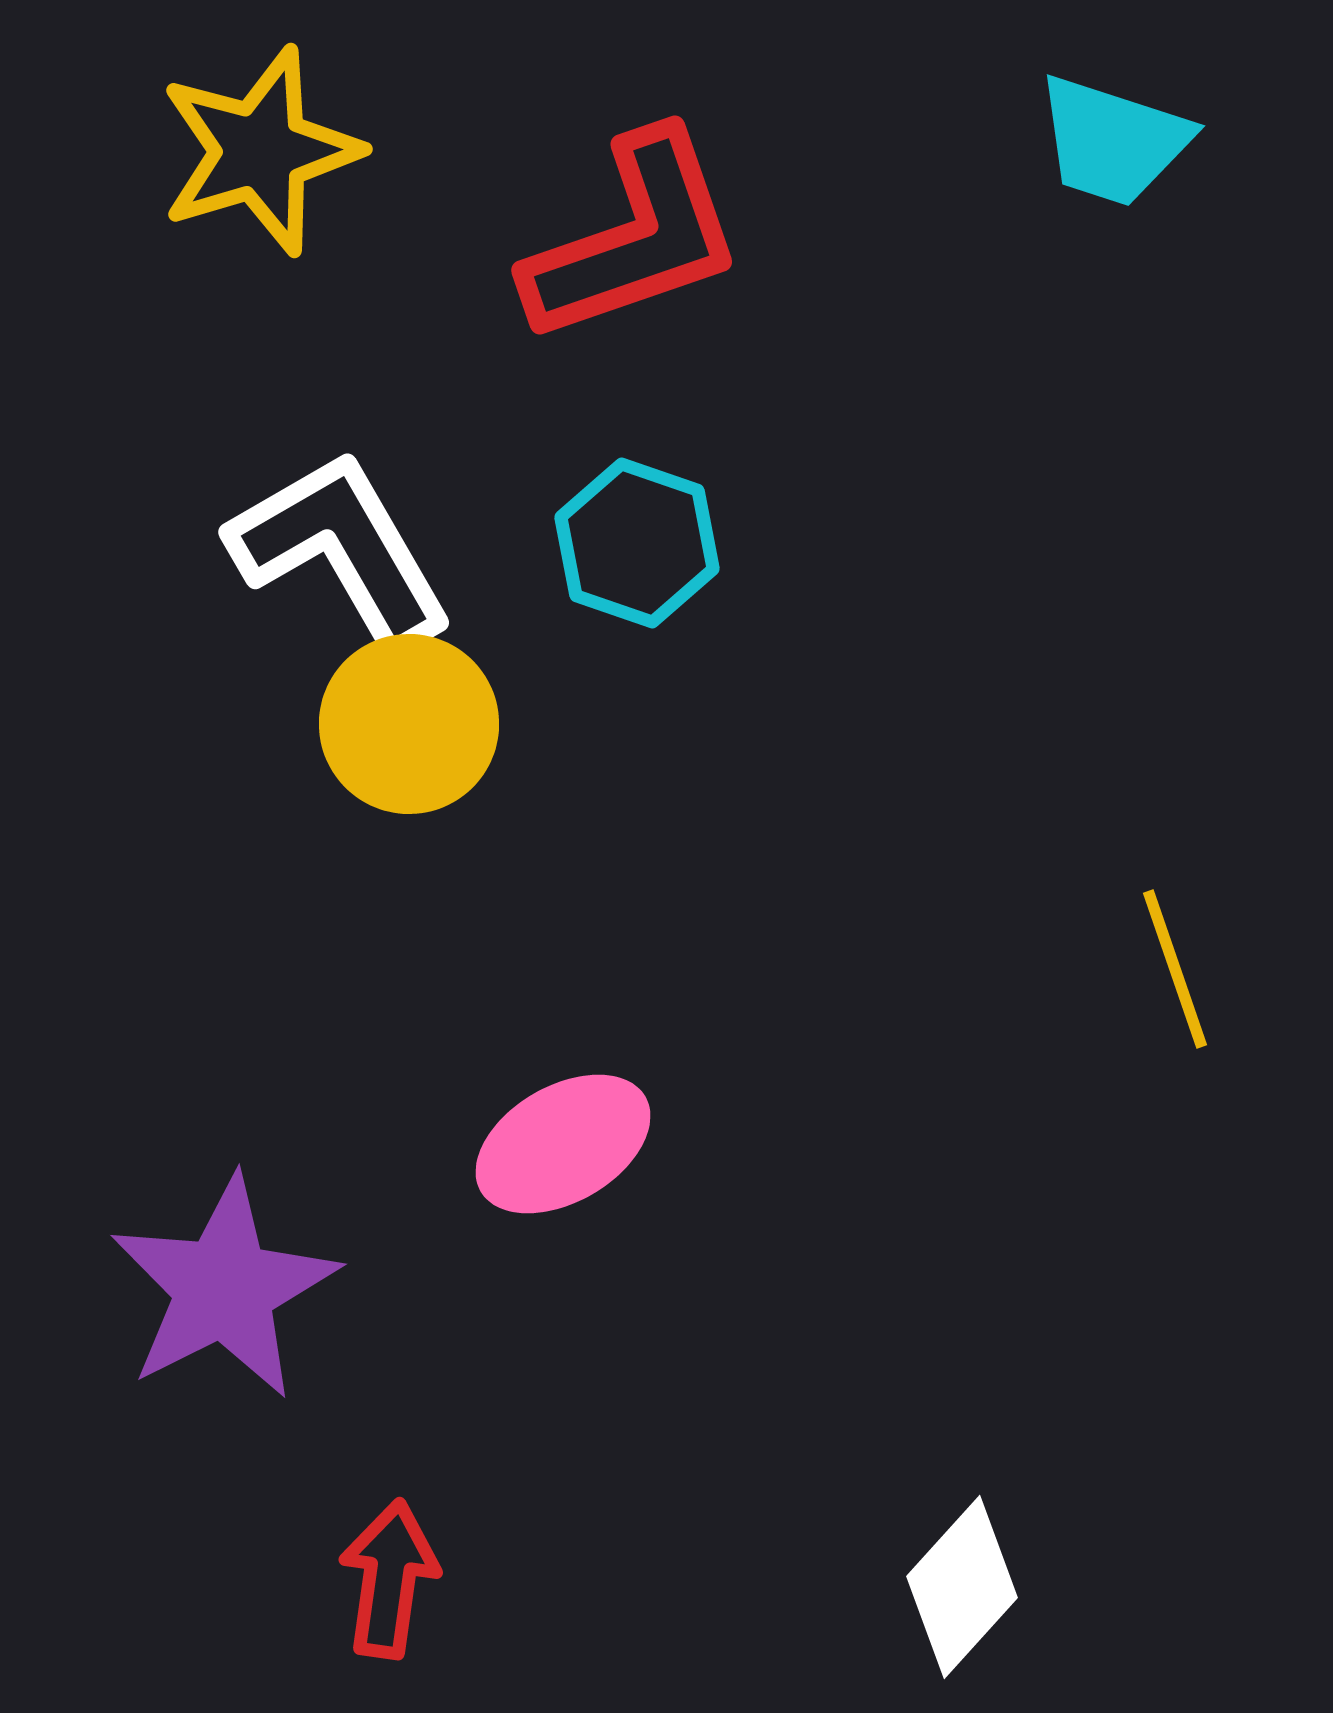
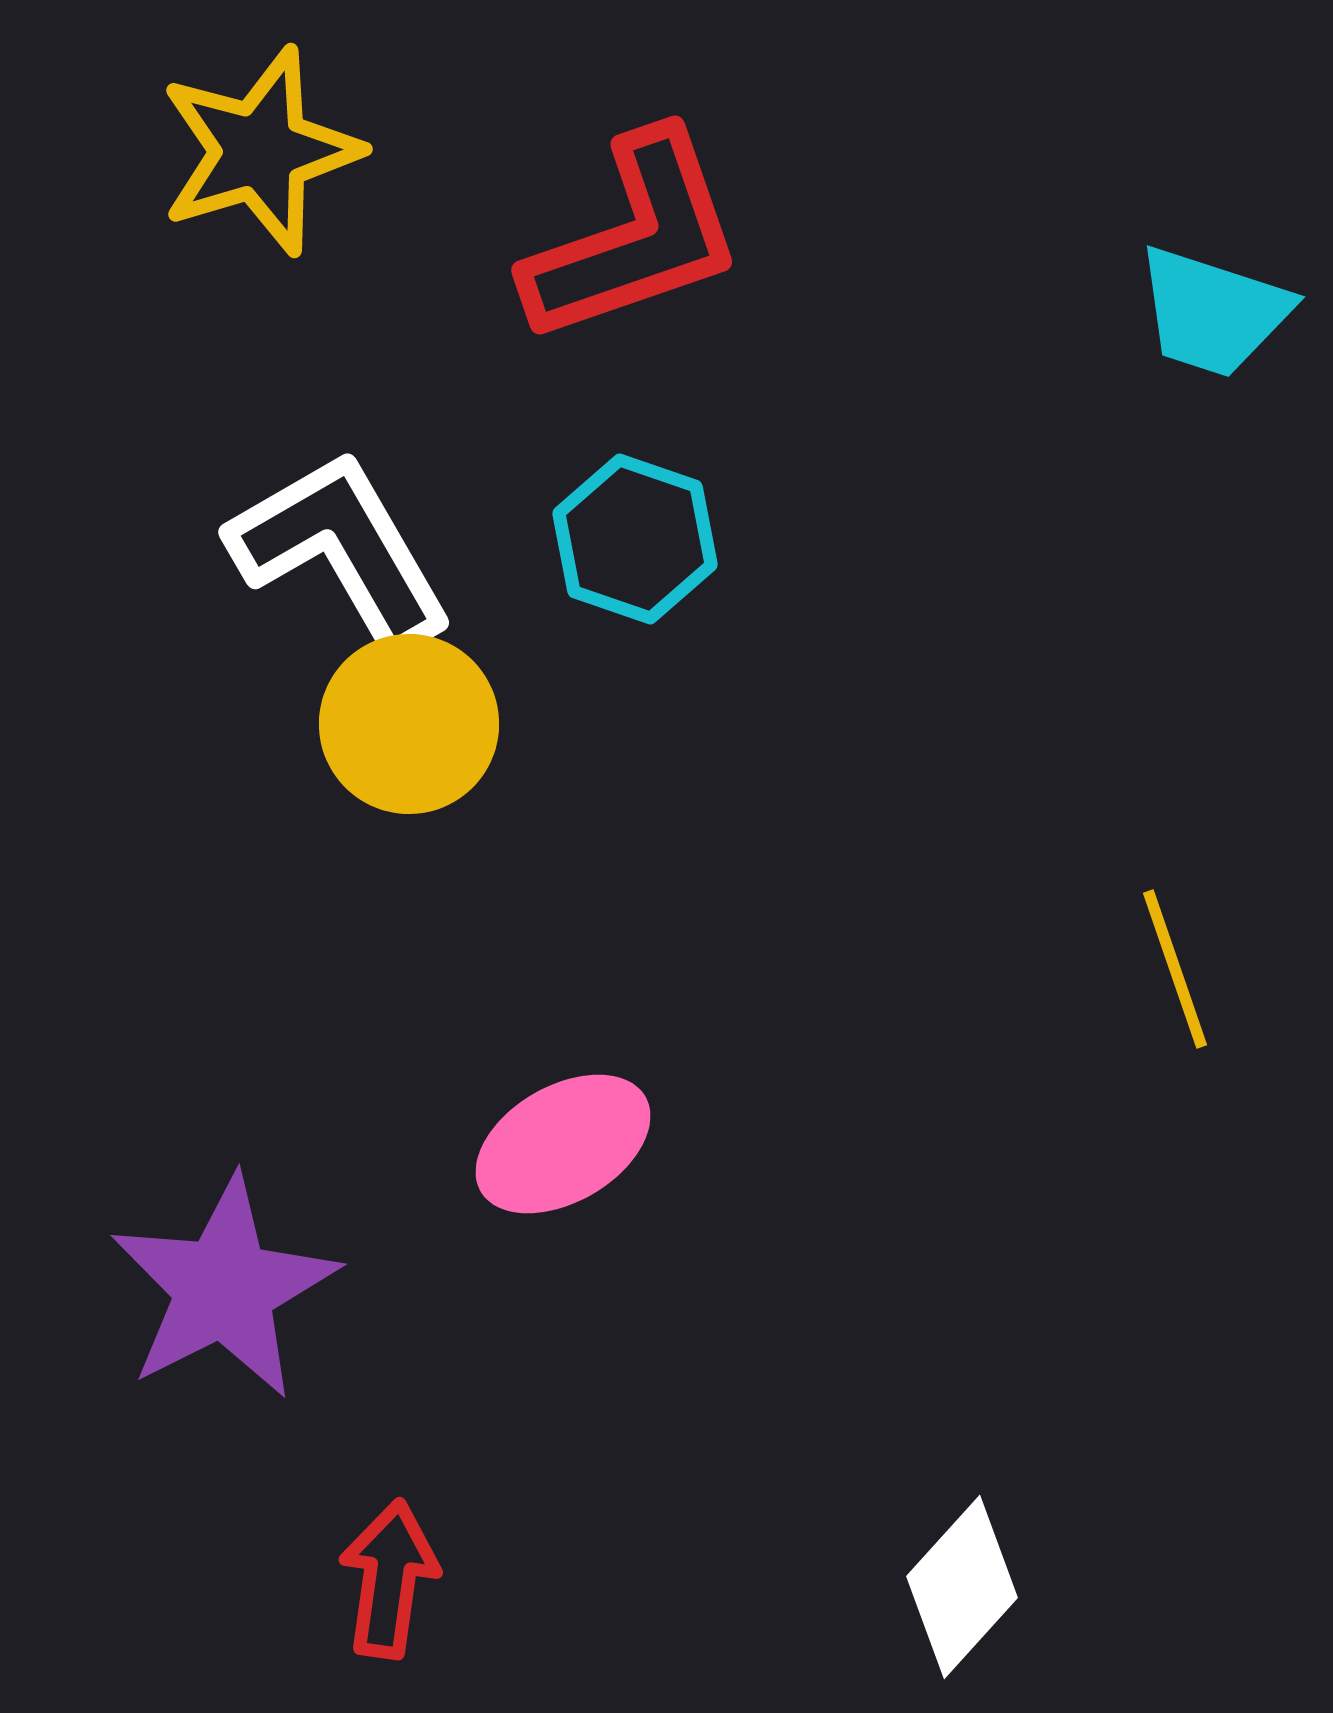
cyan trapezoid: moved 100 px right, 171 px down
cyan hexagon: moved 2 px left, 4 px up
